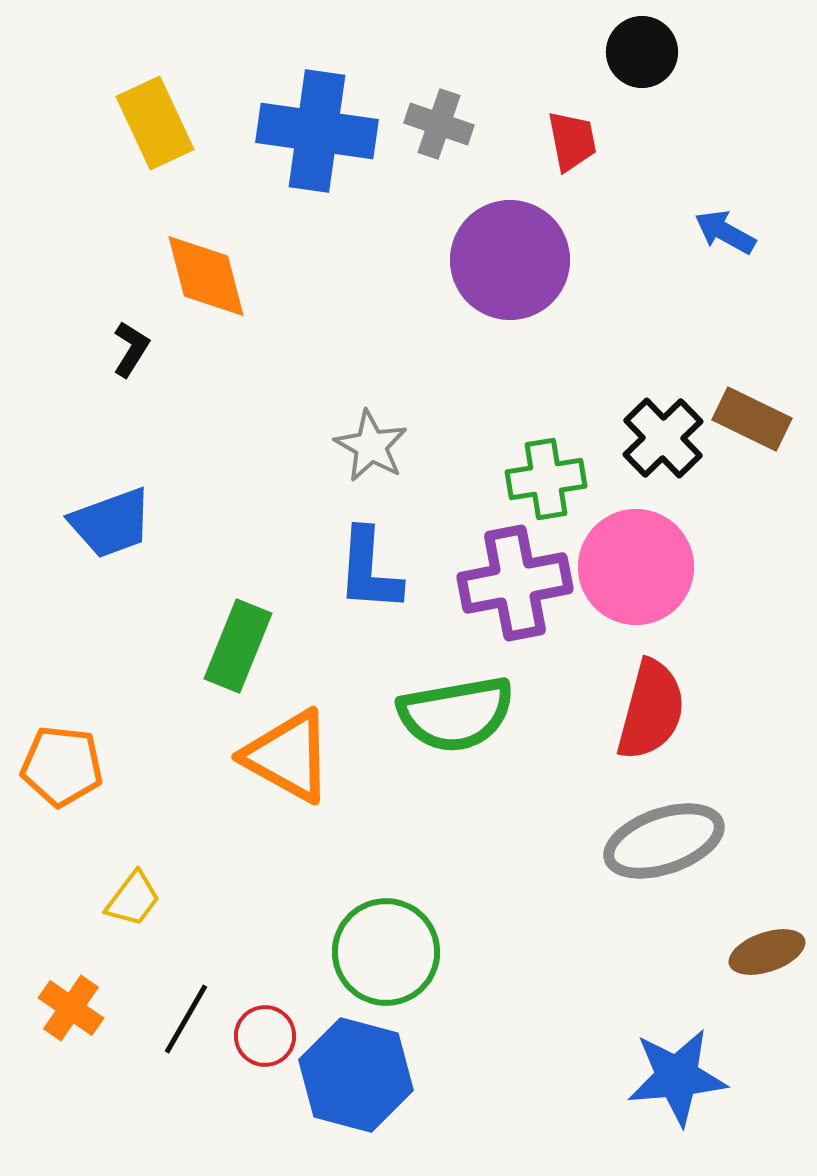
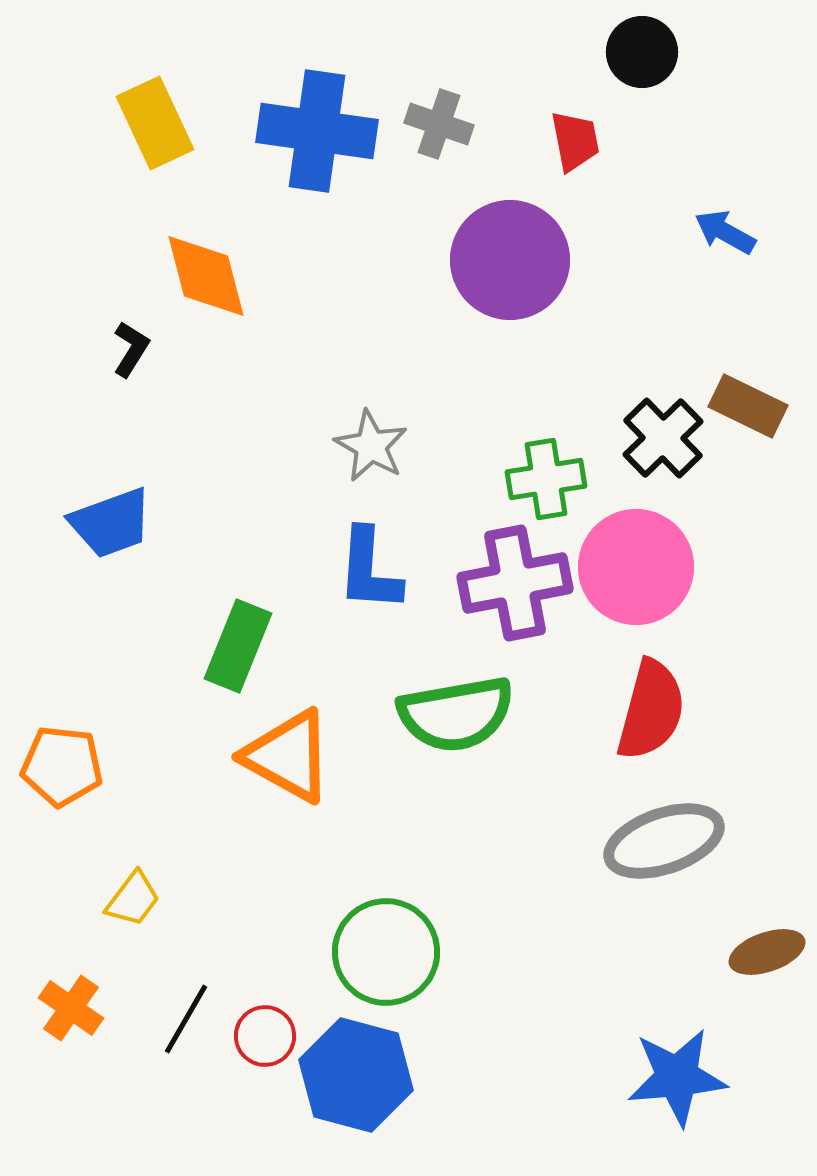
red trapezoid: moved 3 px right
brown rectangle: moved 4 px left, 13 px up
